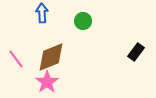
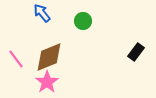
blue arrow: rotated 36 degrees counterclockwise
brown diamond: moved 2 px left
